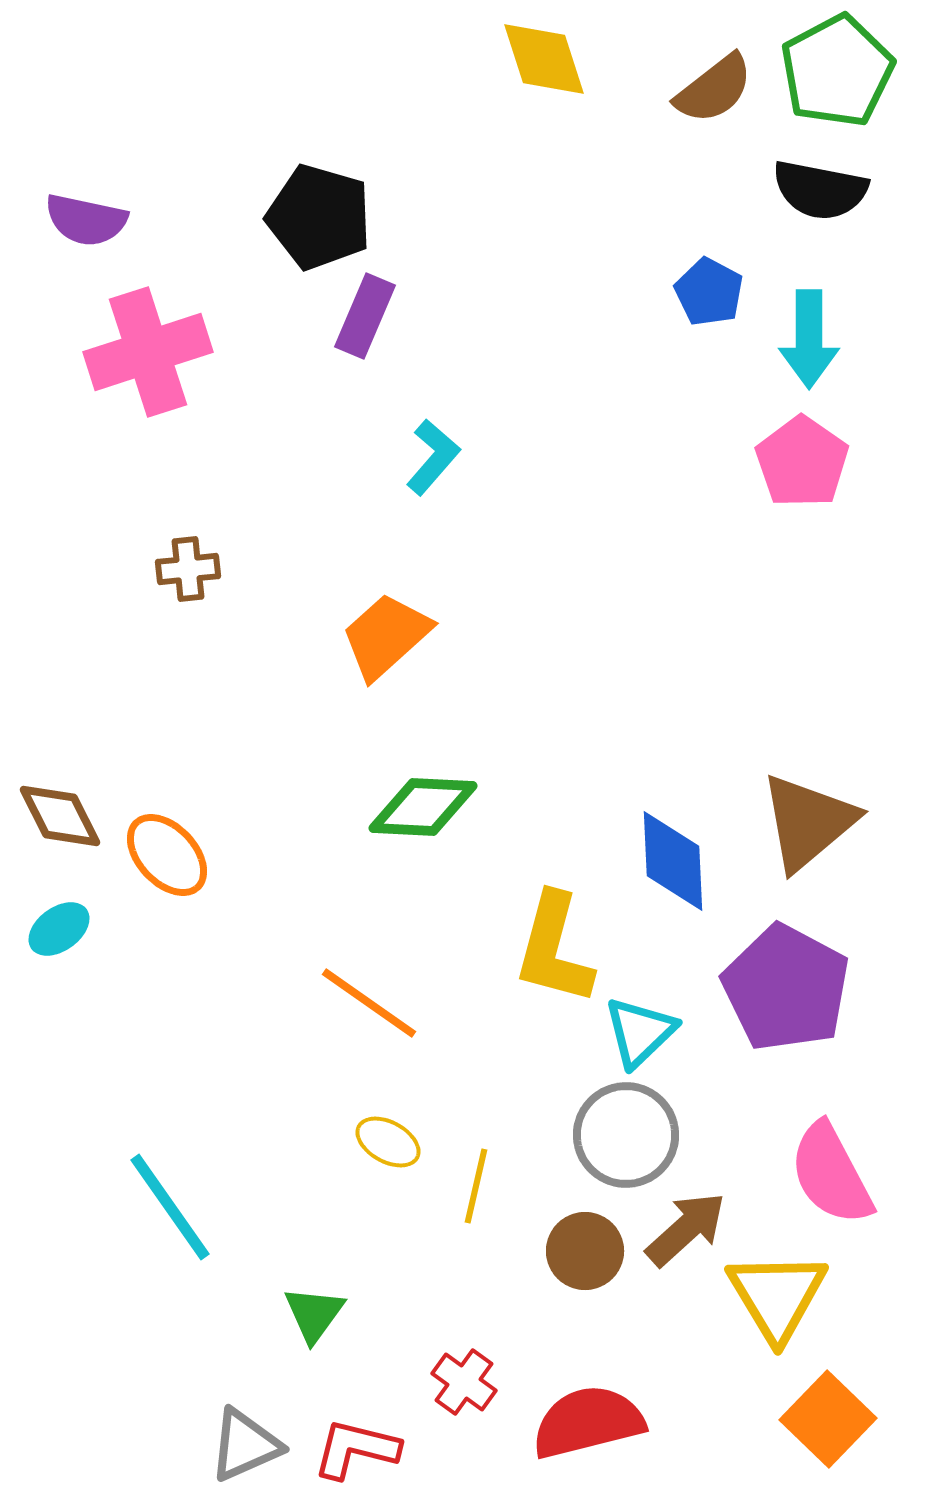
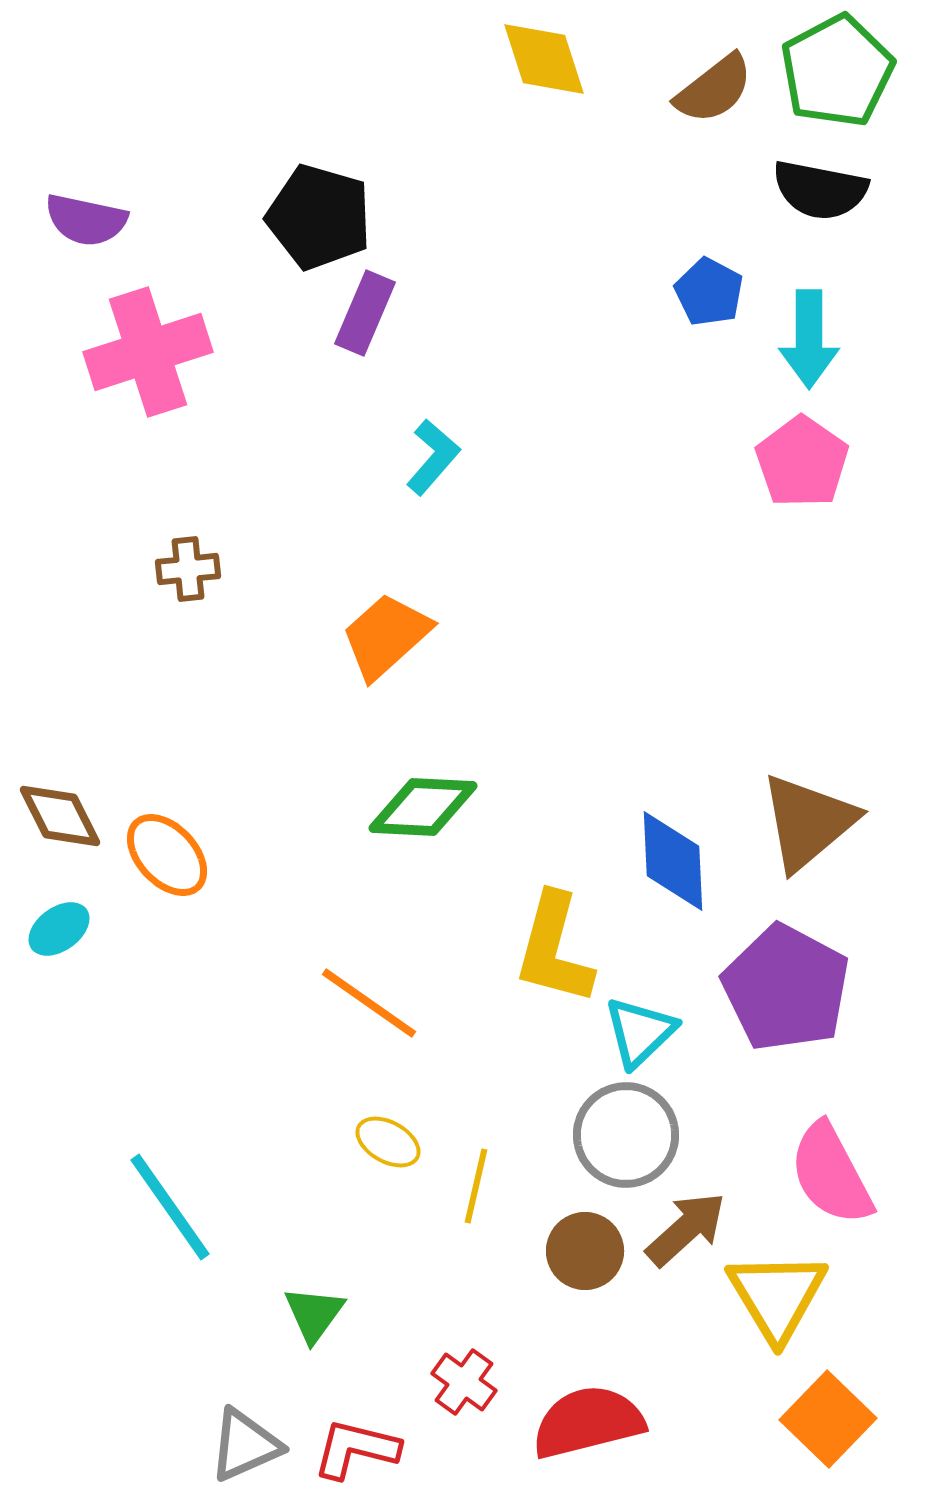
purple rectangle: moved 3 px up
